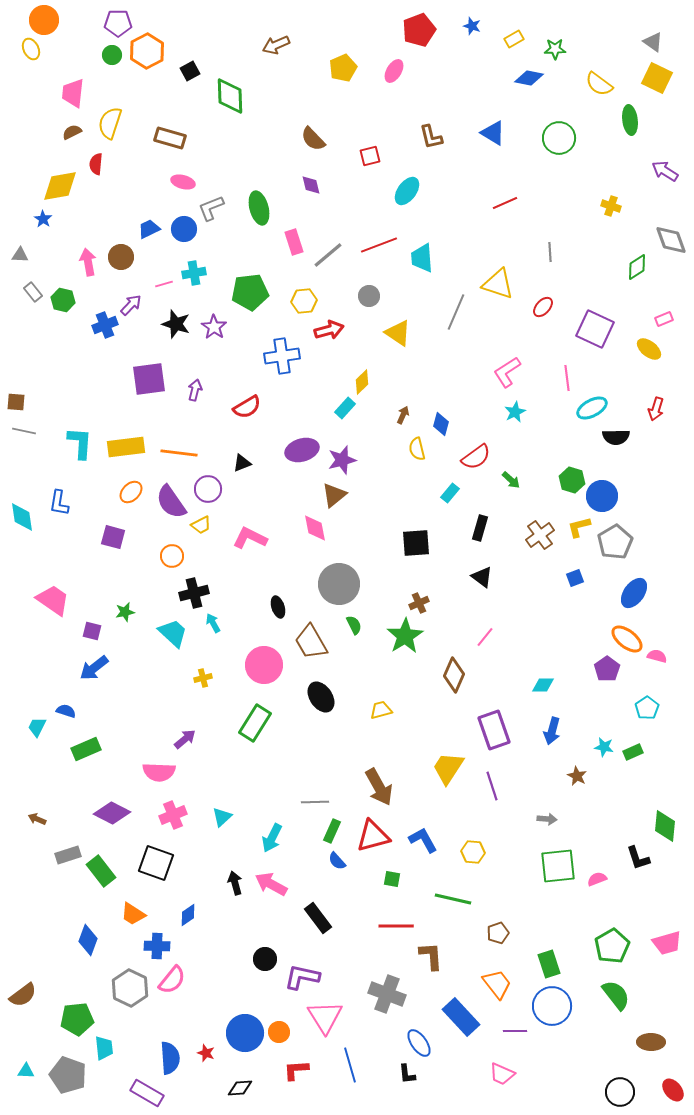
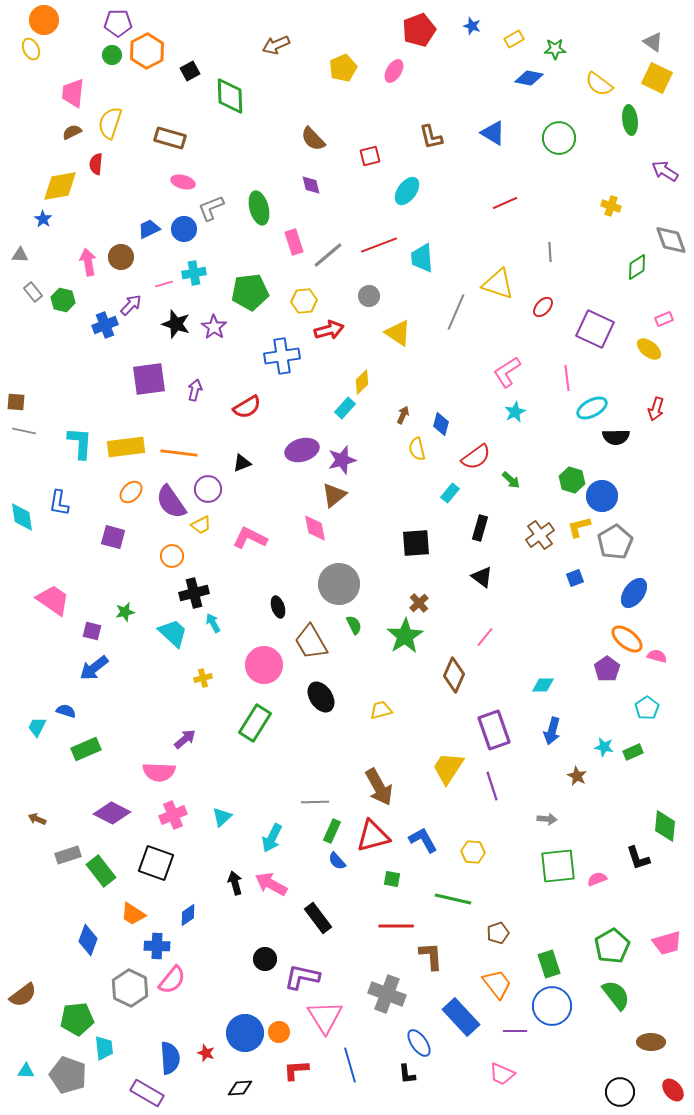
brown cross at (419, 603): rotated 18 degrees counterclockwise
